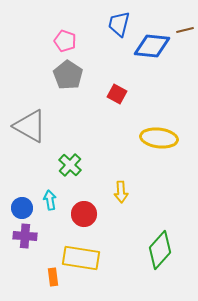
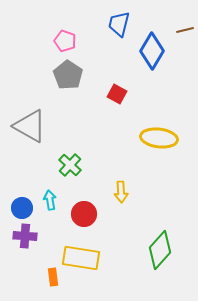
blue diamond: moved 5 px down; rotated 66 degrees counterclockwise
